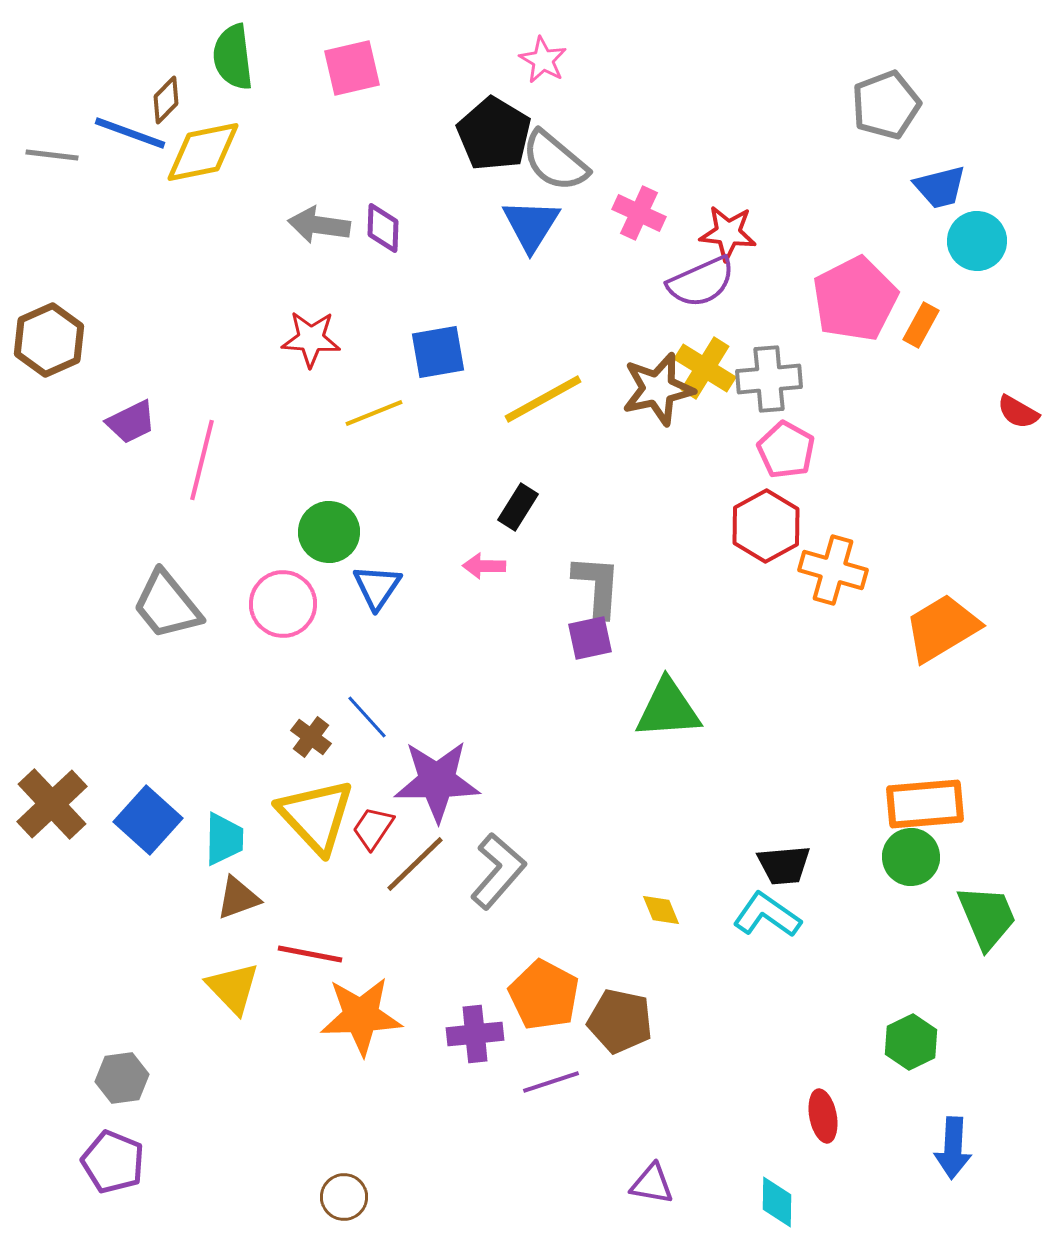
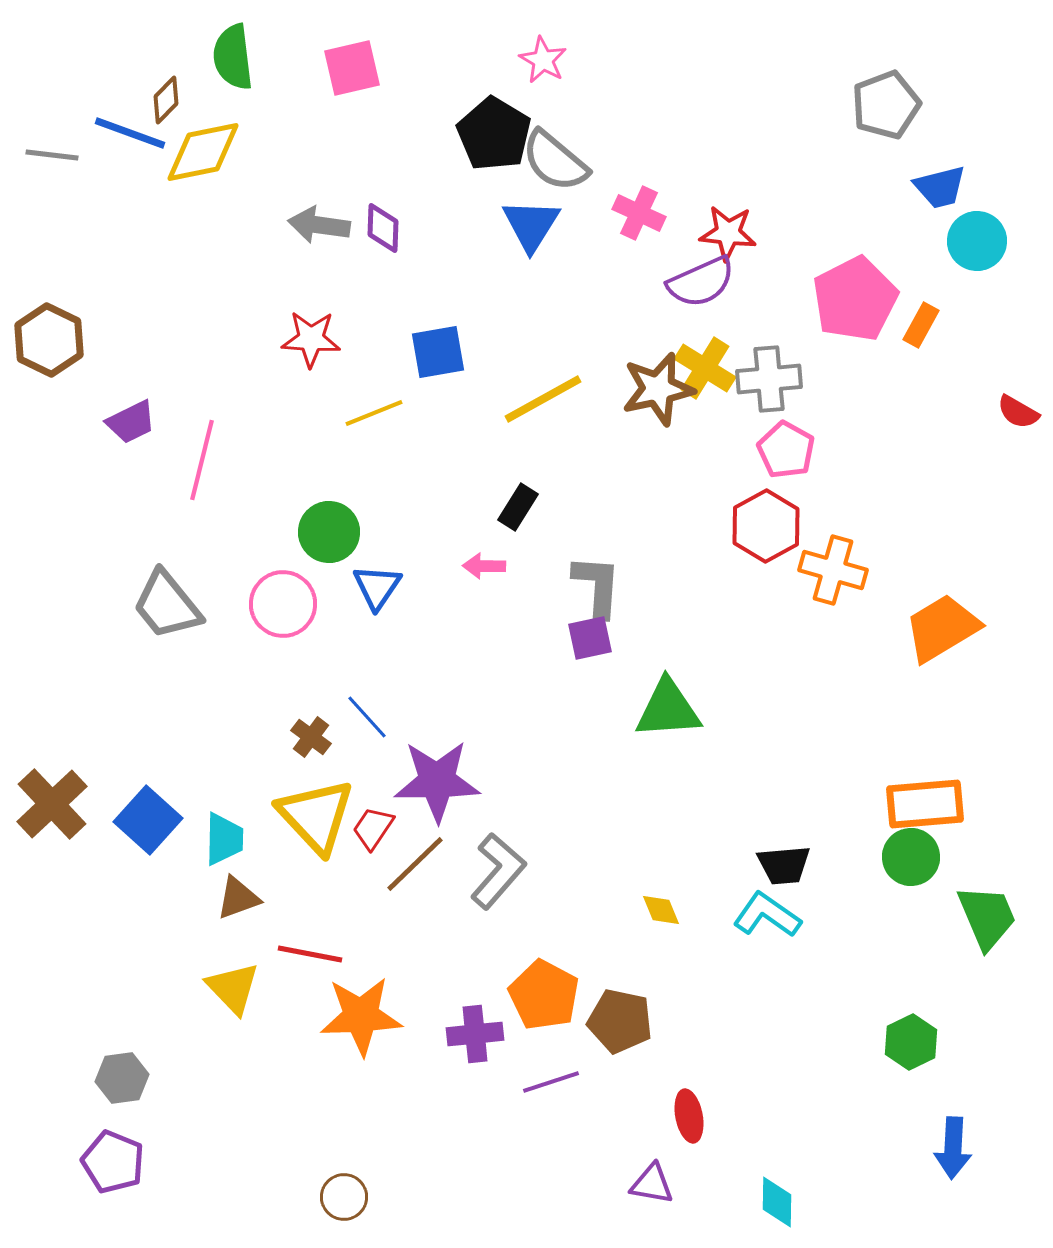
brown hexagon at (49, 340): rotated 10 degrees counterclockwise
red ellipse at (823, 1116): moved 134 px left
